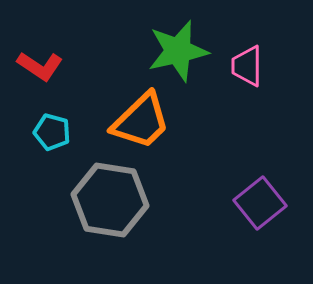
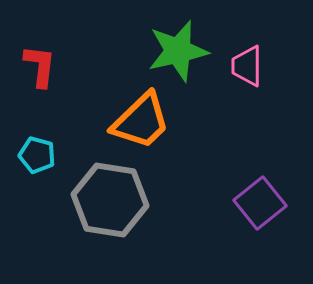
red L-shape: rotated 117 degrees counterclockwise
cyan pentagon: moved 15 px left, 23 px down
